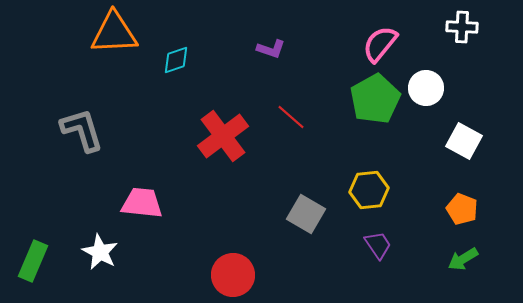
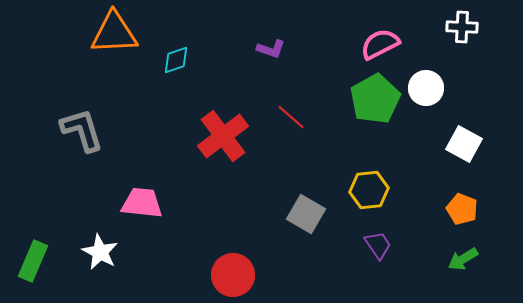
pink semicircle: rotated 24 degrees clockwise
white square: moved 3 px down
